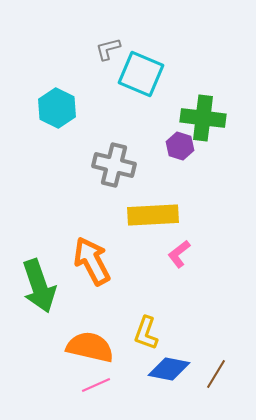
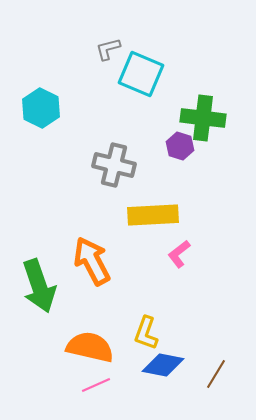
cyan hexagon: moved 16 px left
blue diamond: moved 6 px left, 4 px up
